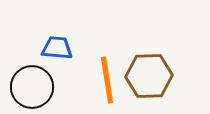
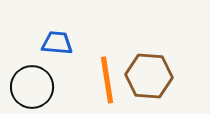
blue trapezoid: moved 5 px up
brown hexagon: rotated 6 degrees clockwise
